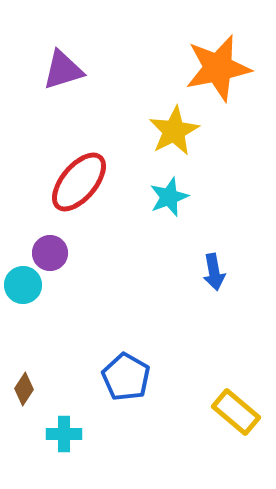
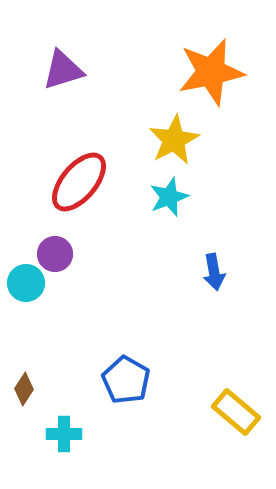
orange star: moved 7 px left, 4 px down
yellow star: moved 9 px down
purple circle: moved 5 px right, 1 px down
cyan circle: moved 3 px right, 2 px up
blue pentagon: moved 3 px down
